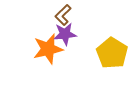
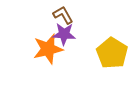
brown L-shape: rotated 105 degrees clockwise
purple star: moved 1 px left; rotated 10 degrees clockwise
